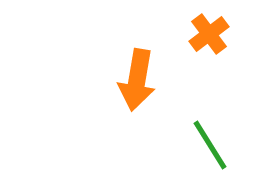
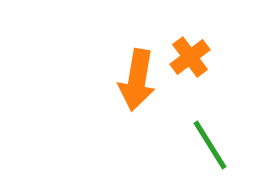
orange cross: moved 19 px left, 23 px down
